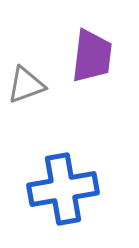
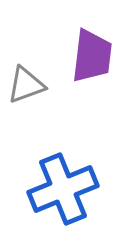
blue cross: rotated 12 degrees counterclockwise
